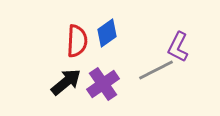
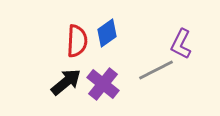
purple L-shape: moved 3 px right, 3 px up
purple cross: rotated 16 degrees counterclockwise
